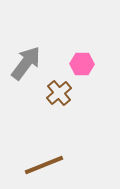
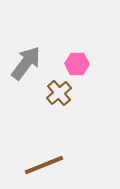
pink hexagon: moved 5 px left
